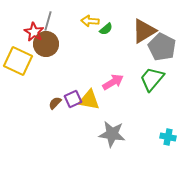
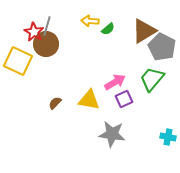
gray line: moved 1 px left, 5 px down
green semicircle: moved 2 px right
pink arrow: moved 2 px right
purple square: moved 51 px right
